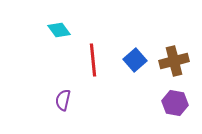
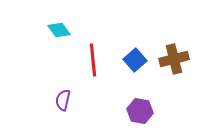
brown cross: moved 2 px up
purple hexagon: moved 35 px left, 8 px down
